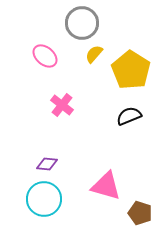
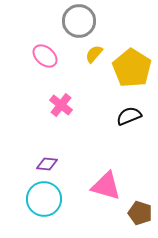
gray circle: moved 3 px left, 2 px up
yellow pentagon: moved 1 px right, 2 px up
pink cross: moved 1 px left
